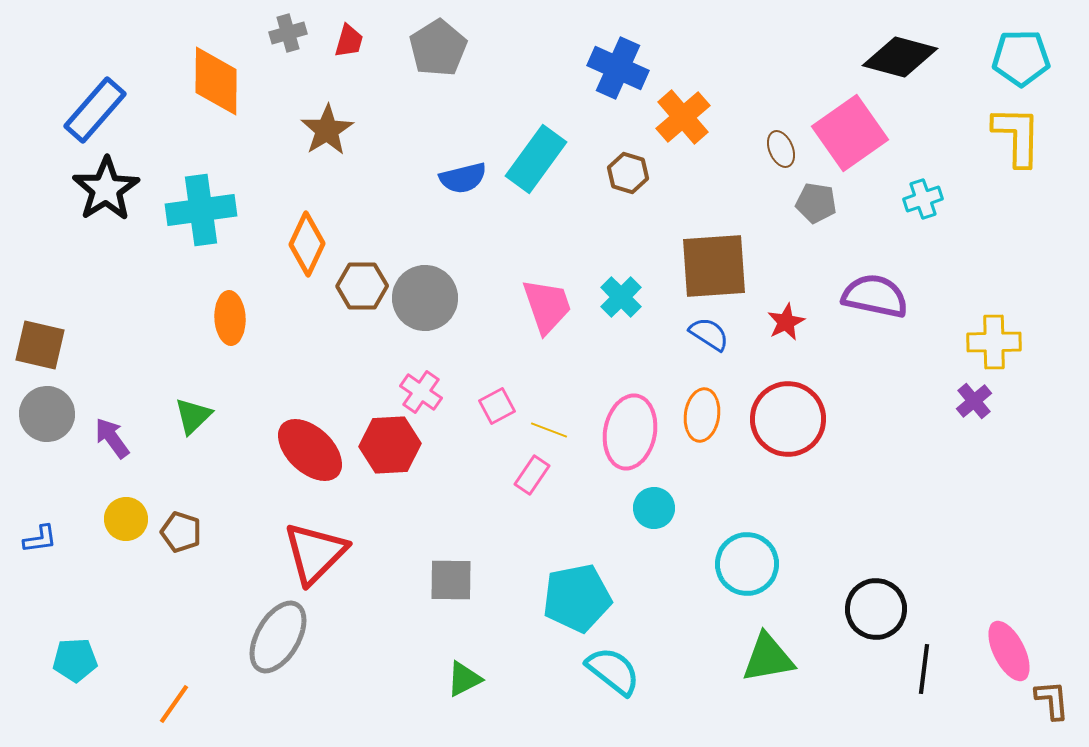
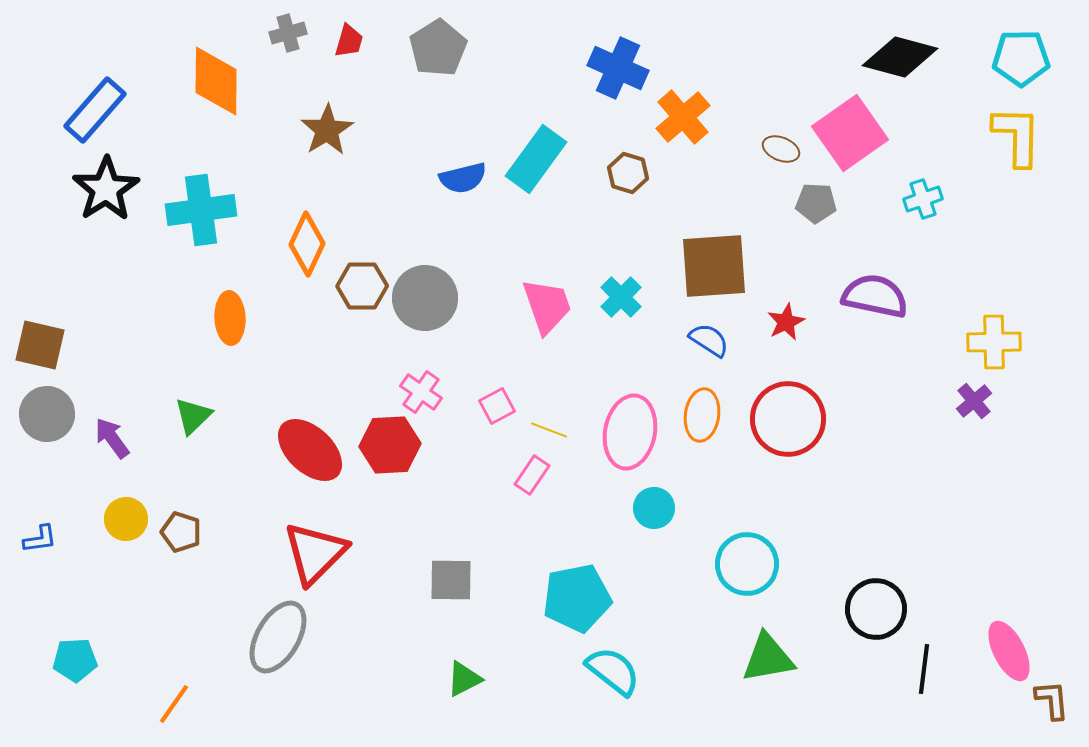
brown ellipse at (781, 149): rotated 45 degrees counterclockwise
gray pentagon at (816, 203): rotated 6 degrees counterclockwise
blue semicircle at (709, 334): moved 6 px down
